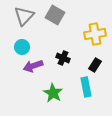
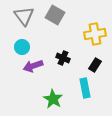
gray triangle: rotated 20 degrees counterclockwise
cyan rectangle: moved 1 px left, 1 px down
green star: moved 6 px down
